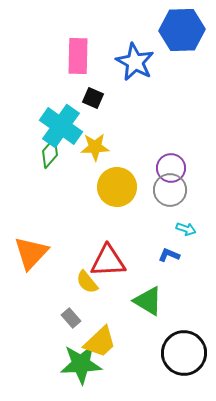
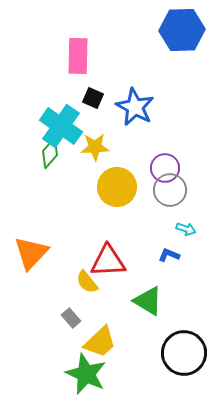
blue star: moved 45 px down
purple circle: moved 6 px left
green star: moved 5 px right, 10 px down; rotated 27 degrees clockwise
